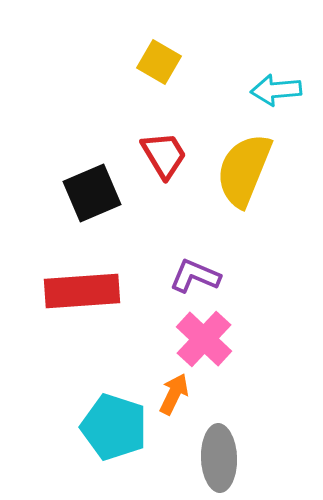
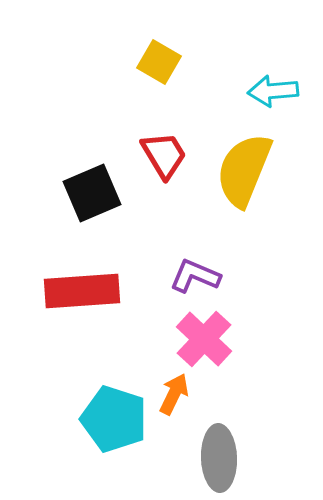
cyan arrow: moved 3 px left, 1 px down
cyan pentagon: moved 8 px up
